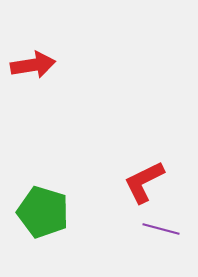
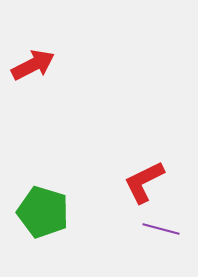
red arrow: rotated 18 degrees counterclockwise
